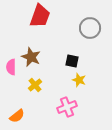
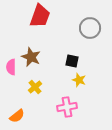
yellow cross: moved 2 px down
pink cross: rotated 12 degrees clockwise
